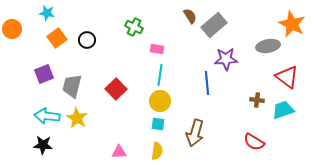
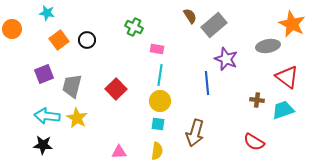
orange square: moved 2 px right, 2 px down
purple star: rotated 25 degrees clockwise
